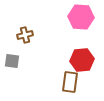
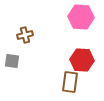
red hexagon: rotated 10 degrees clockwise
